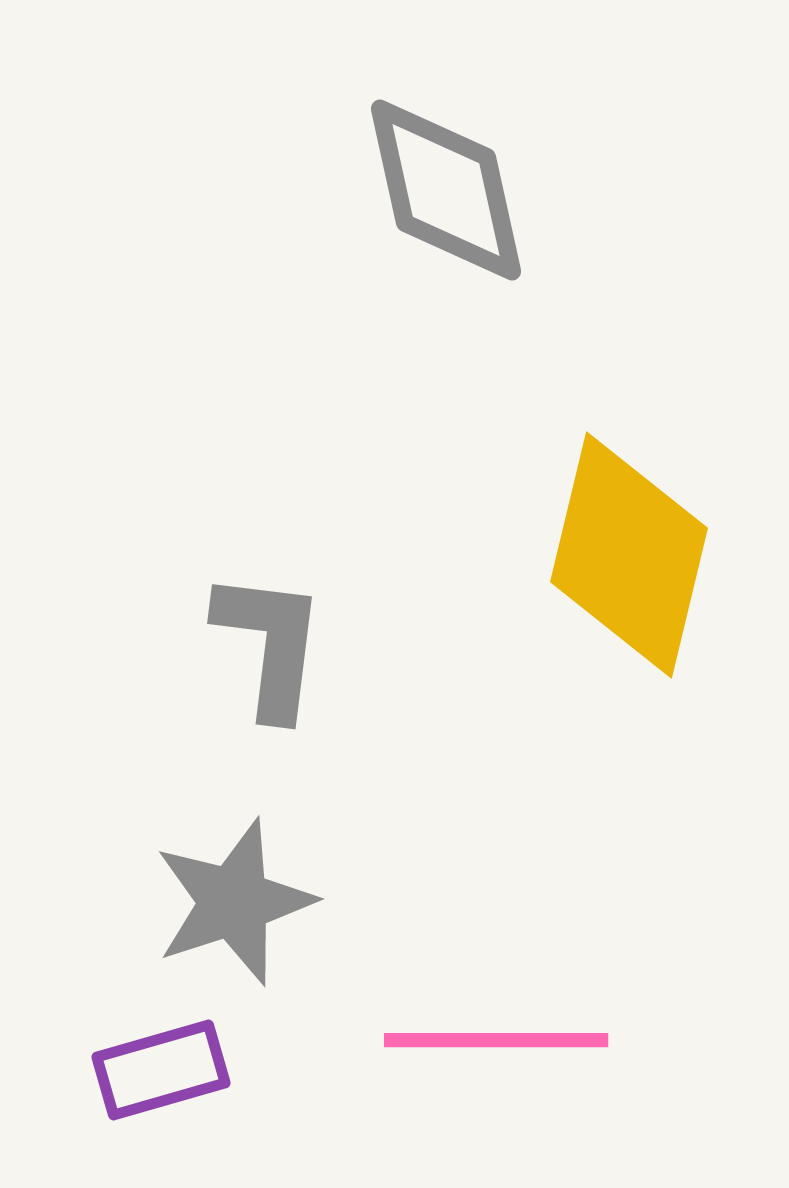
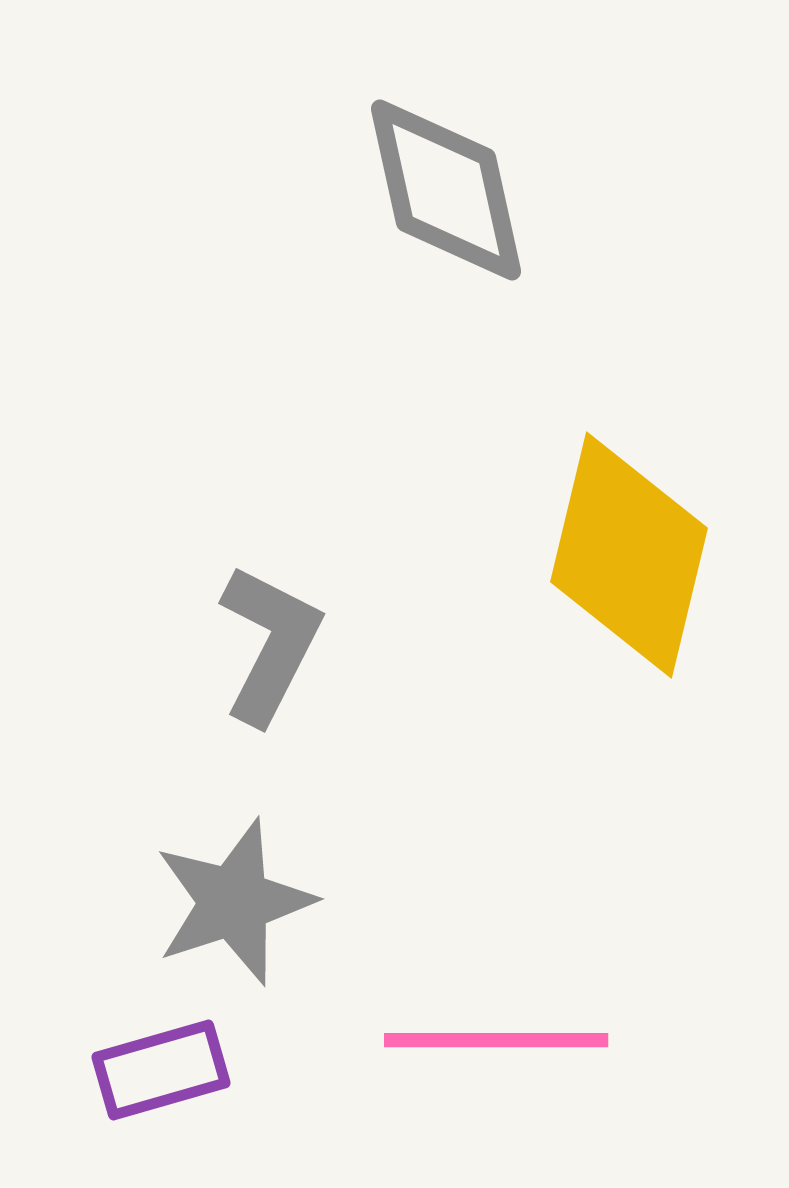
gray L-shape: rotated 20 degrees clockwise
